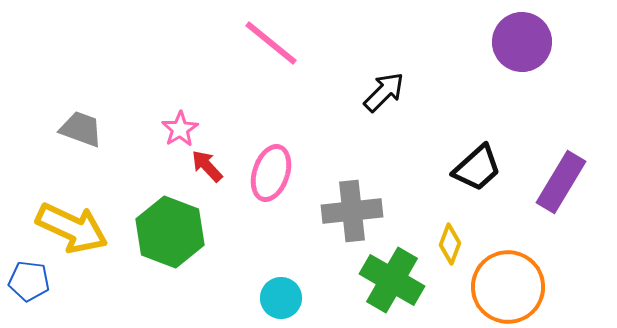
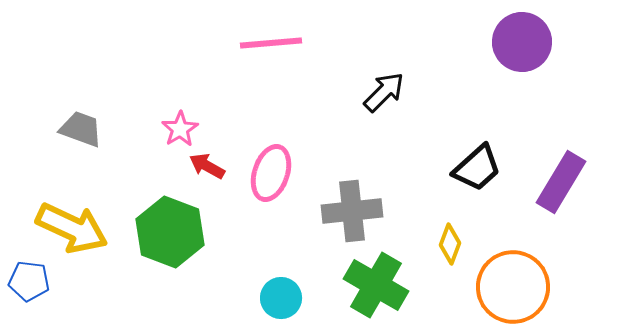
pink line: rotated 44 degrees counterclockwise
red arrow: rotated 18 degrees counterclockwise
green cross: moved 16 px left, 5 px down
orange circle: moved 5 px right
